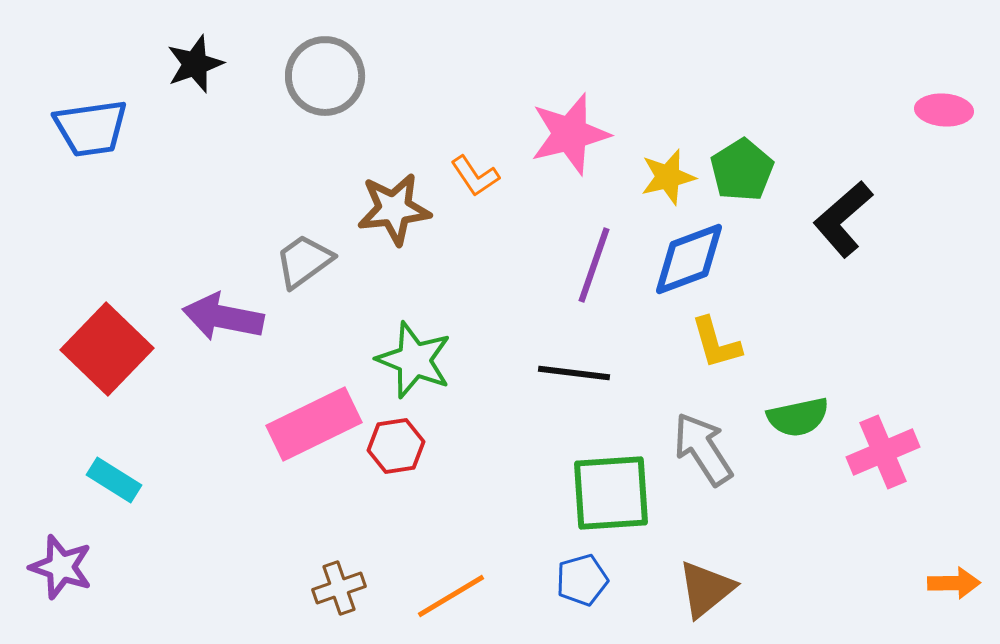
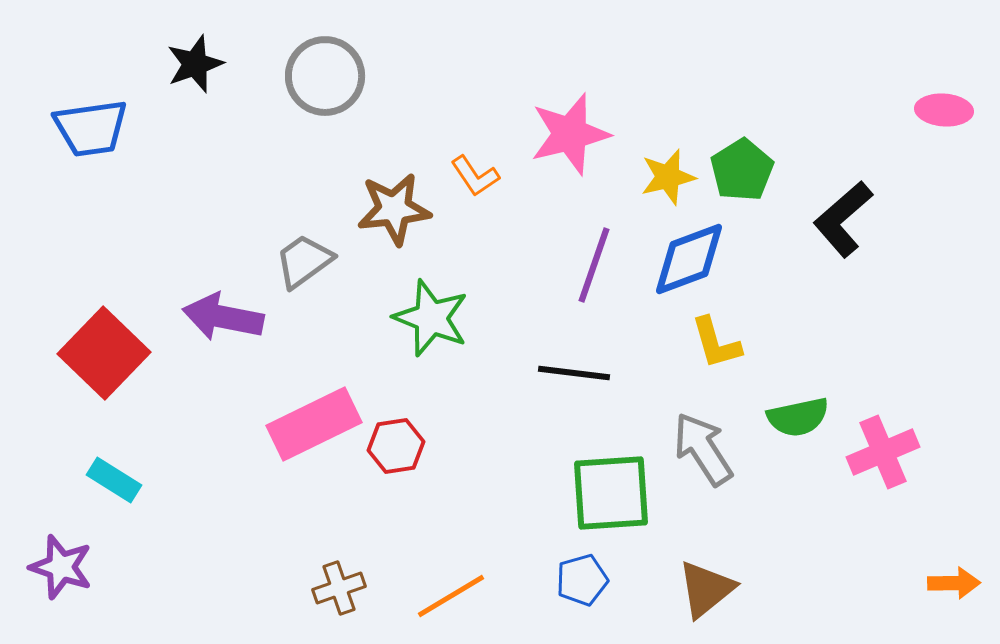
red square: moved 3 px left, 4 px down
green star: moved 17 px right, 42 px up
